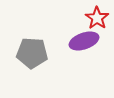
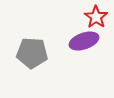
red star: moved 1 px left, 1 px up
